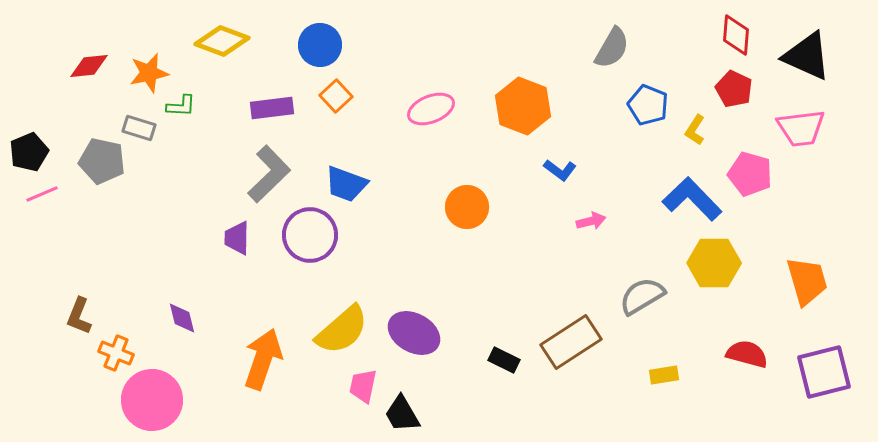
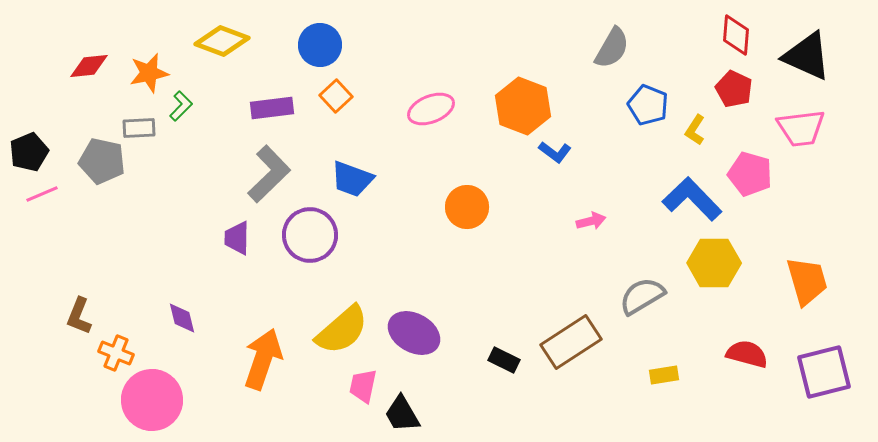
green L-shape at (181, 106): rotated 48 degrees counterclockwise
gray rectangle at (139, 128): rotated 20 degrees counterclockwise
blue L-shape at (560, 170): moved 5 px left, 18 px up
blue trapezoid at (346, 184): moved 6 px right, 5 px up
